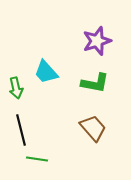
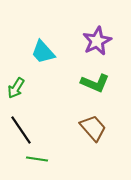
purple star: rotated 8 degrees counterclockwise
cyan trapezoid: moved 3 px left, 20 px up
green L-shape: rotated 12 degrees clockwise
green arrow: rotated 45 degrees clockwise
black line: rotated 20 degrees counterclockwise
